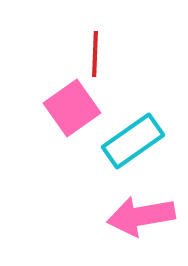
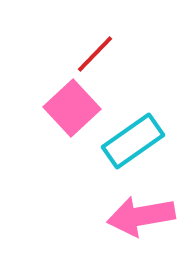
red line: rotated 42 degrees clockwise
pink square: rotated 8 degrees counterclockwise
